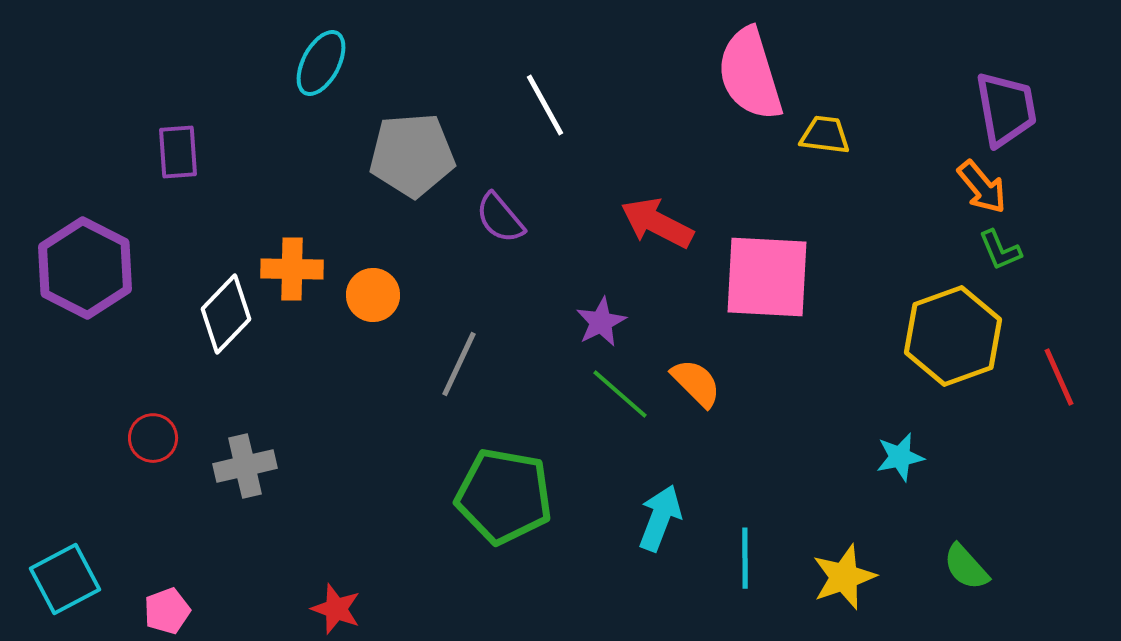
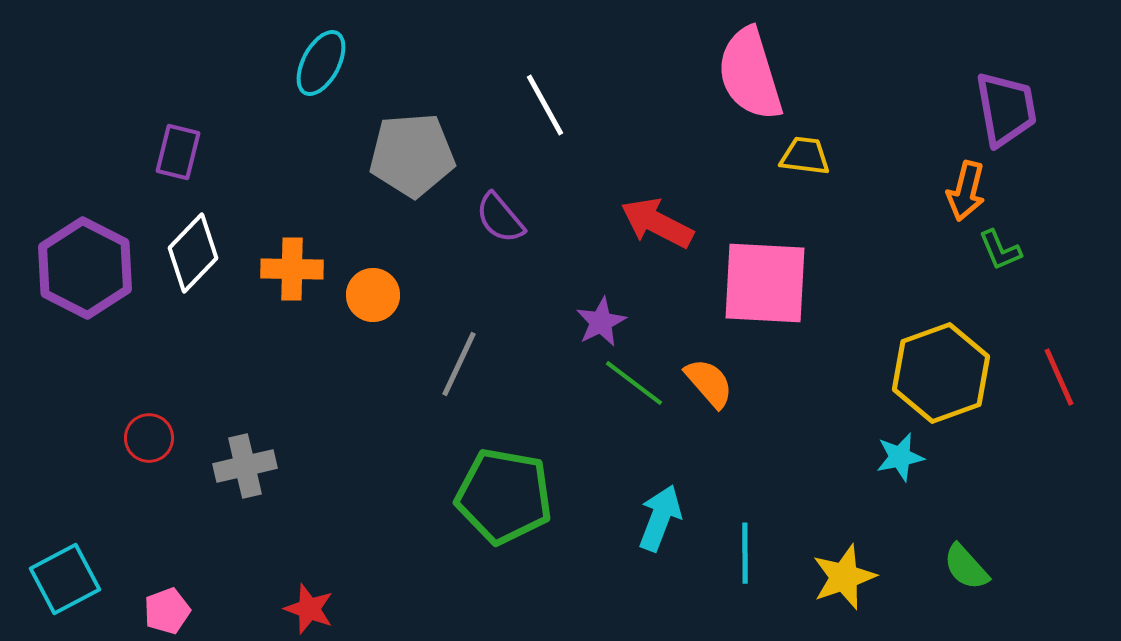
yellow trapezoid: moved 20 px left, 21 px down
purple rectangle: rotated 18 degrees clockwise
orange arrow: moved 16 px left, 4 px down; rotated 54 degrees clockwise
pink square: moved 2 px left, 6 px down
white diamond: moved 33 px left, 61 px up
yellow hexagon: moved 12 px left, 37 px down
orange semicircle: moved 13 px right; rotated 4 degrees clockwise
green line: moved 14 px right, 11 px up; rotated 4 degrees counterclockwise
red circle: moved 4 px left
cyan line: moved 5 px up
red star: moved 27 px left
